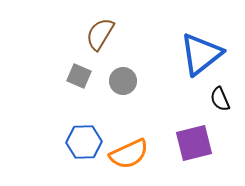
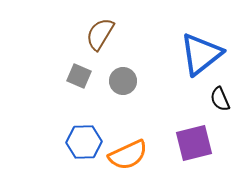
orange semicircle: moved 1 px left, 1 px down
